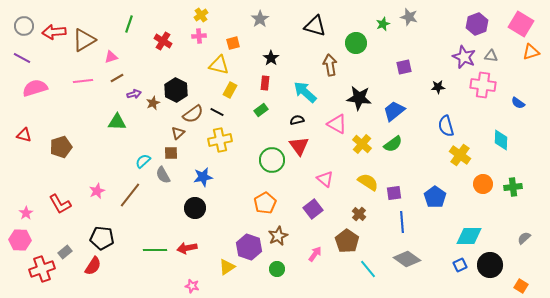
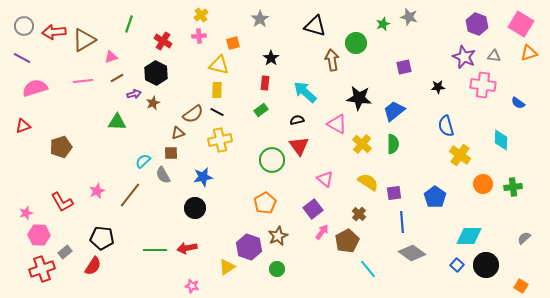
purple hexagon at (477, 24): rotated 20 degrees counterclockwise
orange triangle at (531, 52): moved 2 px left, 1 px down
gray triangle at (491, 56): moved 3 px right
brown arrow at (330, 65): moved 2 px right, 5 px up
black hexagon at (176, 90): moved 20 px left, 17 px up
yellow rectangle at (230, 90): moved 13 px left; rotated 28 degrees counterclockwise
brown triangle at (178, 133): rotated 24 degrees clockwise
red triangle at (24, 135): moved 1 px left, 9 px up; rotated 35 degrees counterclockwise
green semicircle at (393, 144): rotated 54 degrees counterclockwise
red L-shape at (60, 204): moved 2 px right, 2 px up
pink star at (26, 213): rotated 16 degrees clockwise
pink hexagon at (20, 240): moved 19 px right, 5 px up
brown pentagon at (347, 241): rotated 10 degrees clockwise
pink arrow at (315, 254): moved 7 px right, 22 px up
gray diamond at (407, 259): moved 5 px right, 6 px up
blue square at (460, 265): moved 3 px left; rotated 24 degrees counterclockwise
black circle at (490, 265): moved 4 px left
